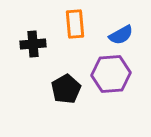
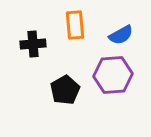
orange rectangle: moved 1 px down
purple hexagon: moved 2 px right, 1 px down
black pentagon: moved 1 px left, 1 px down
